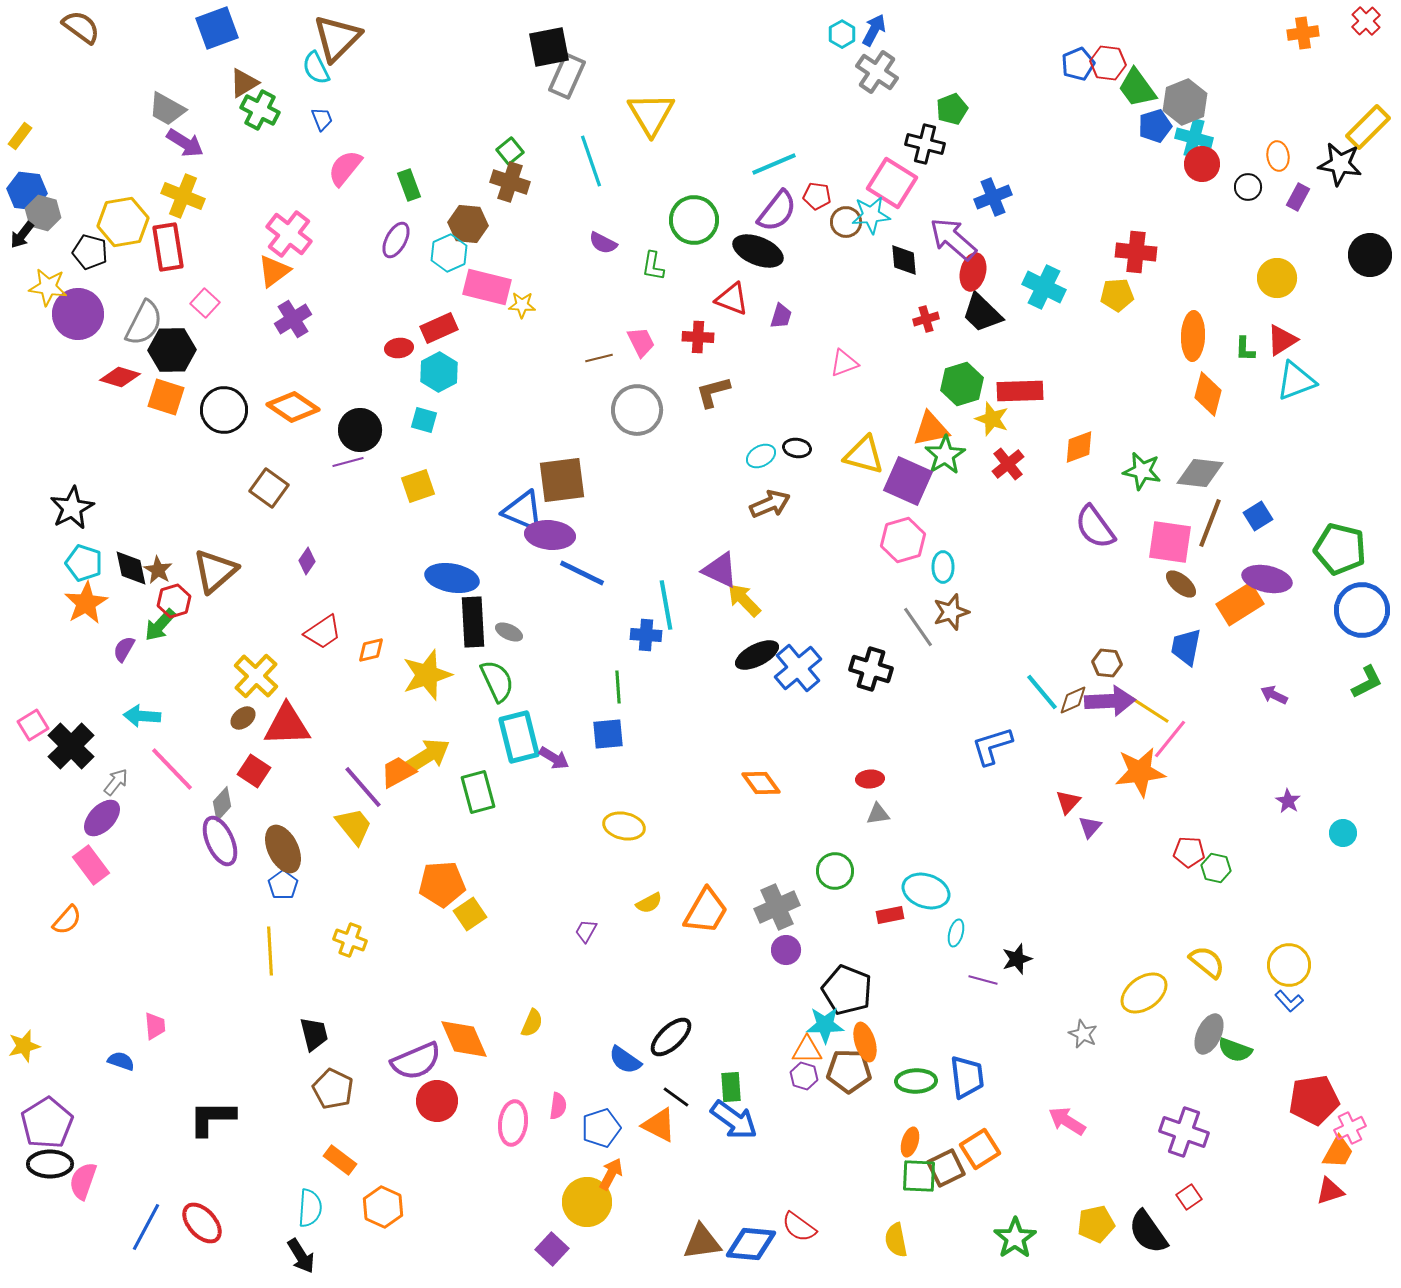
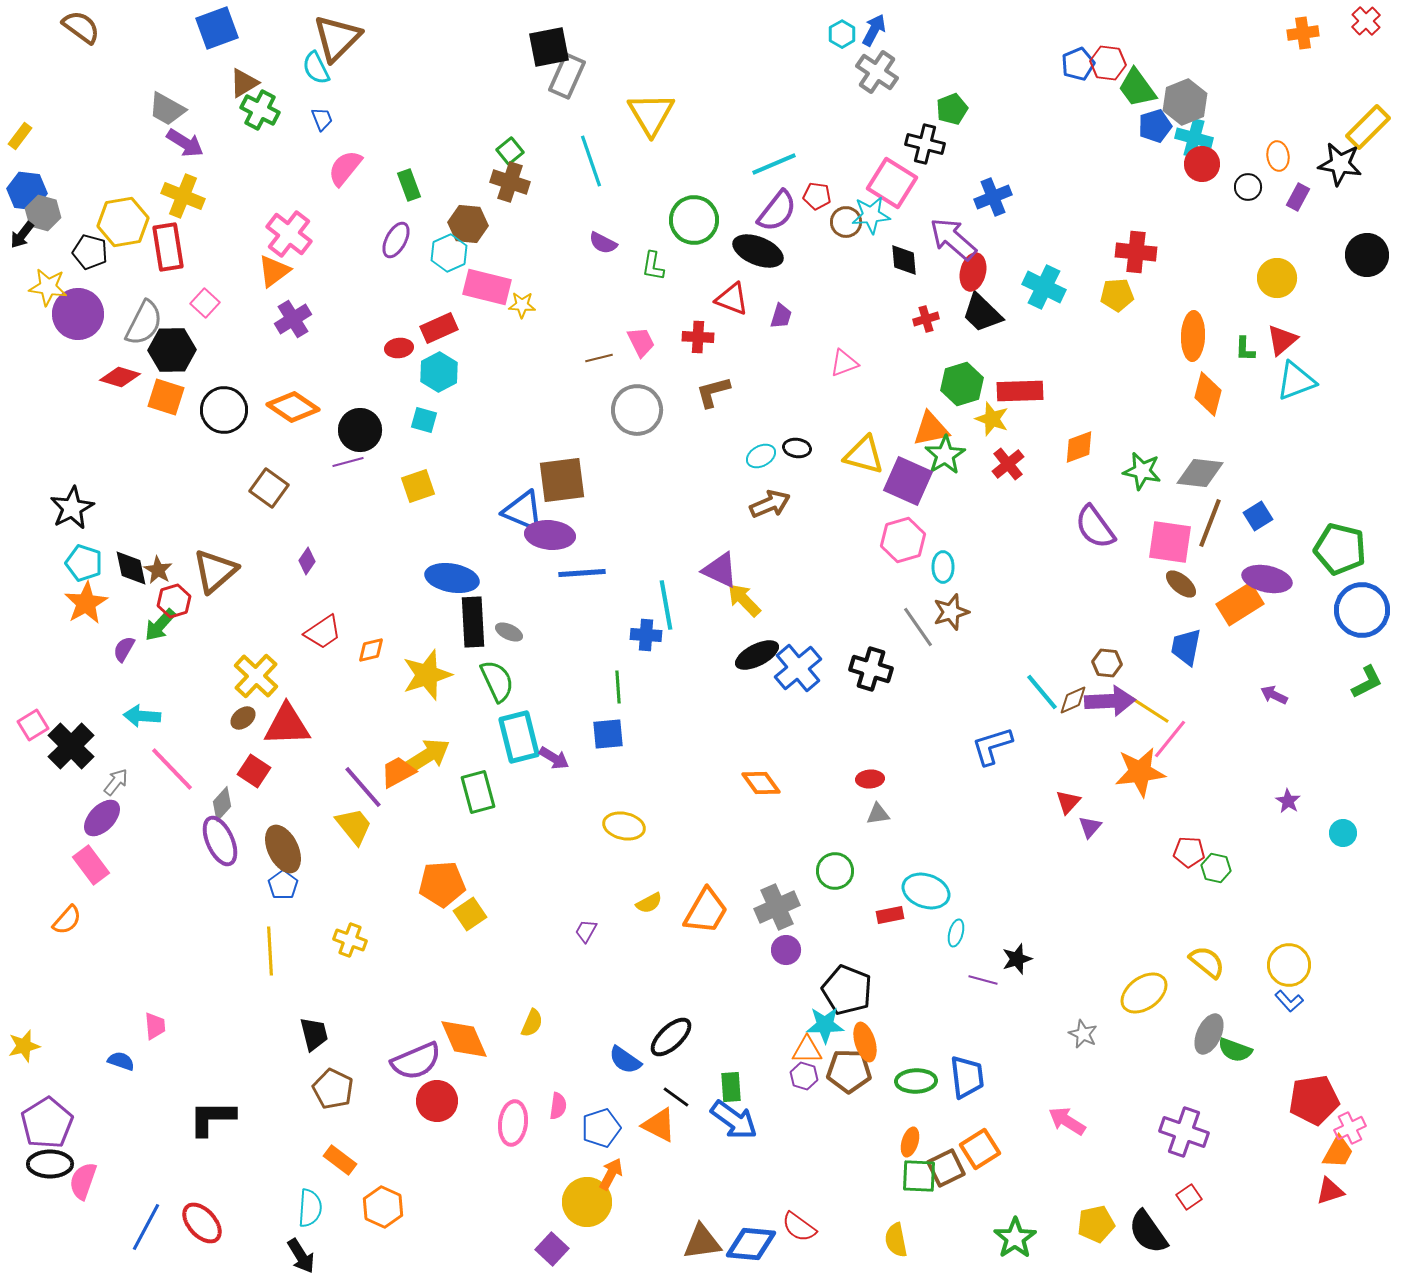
black circle at (1370, 255): moved 3 px left
red triangle at (1282, 340): rotated 8 degrees counterclockwise
blue line at (582, 573): rotated 30 degrees counterclockwise
